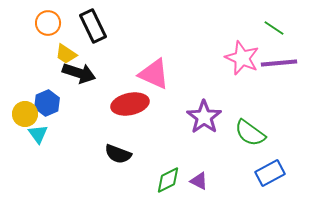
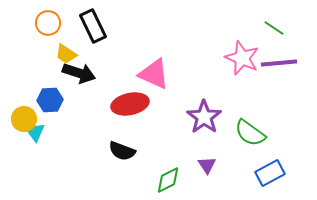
blue hexagon: moved 3 px right, 3 px up; rotated 20 degrees clockwise
yellow circle: moved 1 px left, 5 px down
cyan triangle: moved 3 px left, 2 px up
black semicircle: moved 4 px right, 3 px up
purple triangle: moved 8 px right, 16 px up; rotated 30 degrees clockwise
